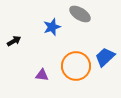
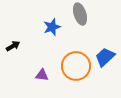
gray ellipse: rotated 40 degrees clockwise
black arrow: moved 1 px left, 5 px down
